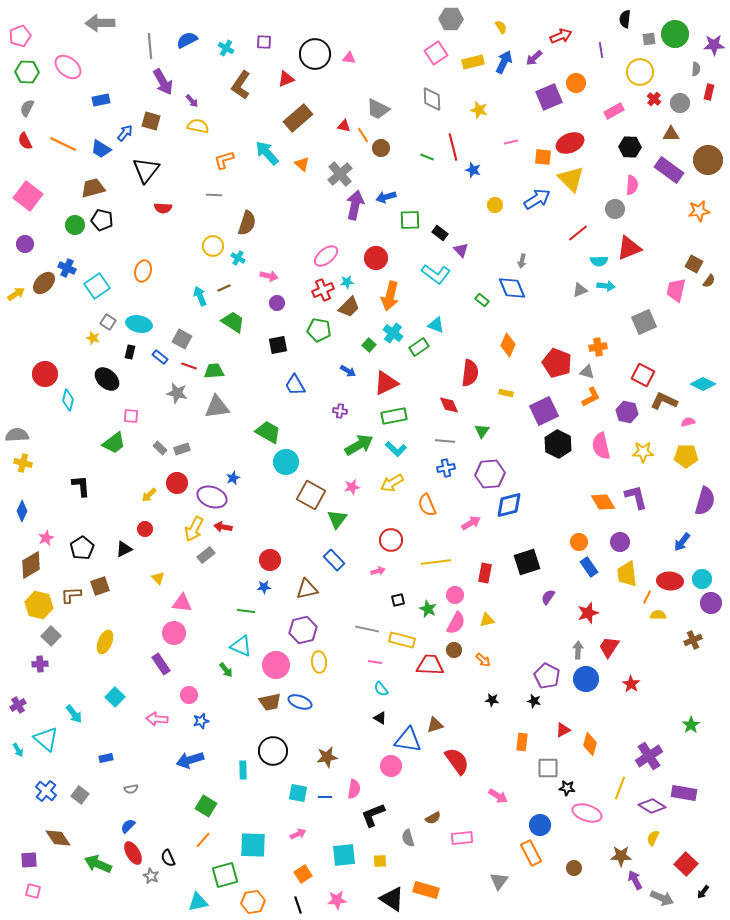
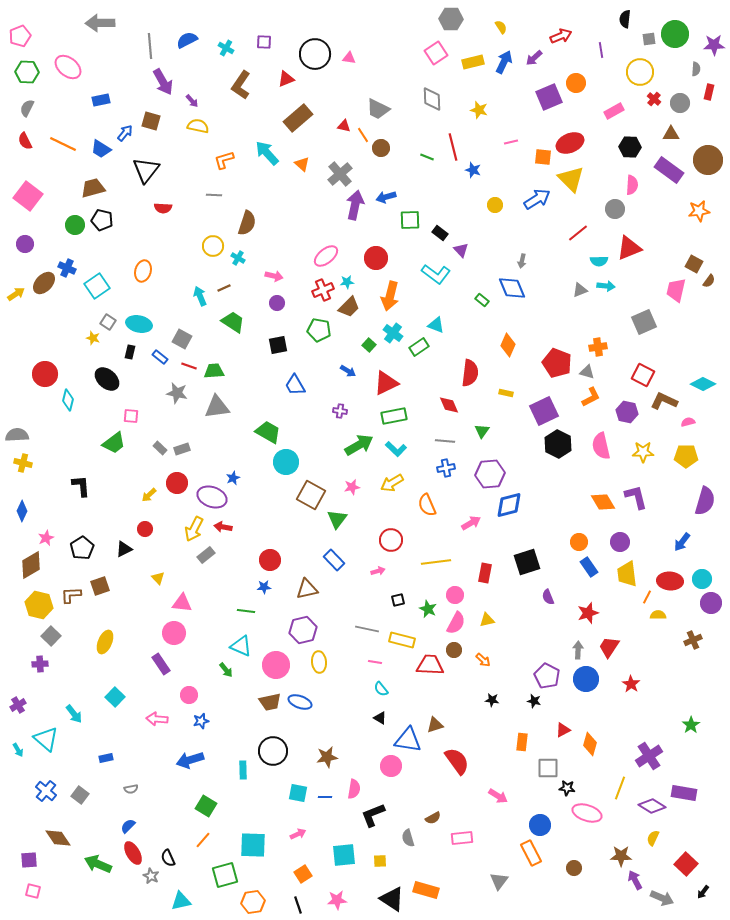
pink arrow at (269, 276): moved 5 px right
purple semicircle at (548, 597): rotated 56 degrees counterclockwise
cyan triangle at (198, 902): moved 17 px left, 1 px up
